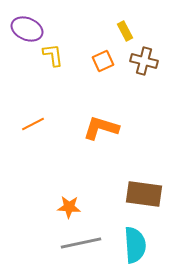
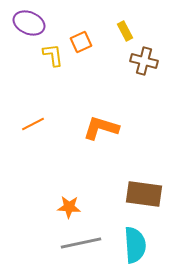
purple ellipse: moved 2 px right, 6 px up
orange square: moved 22 px left, 19 px up
